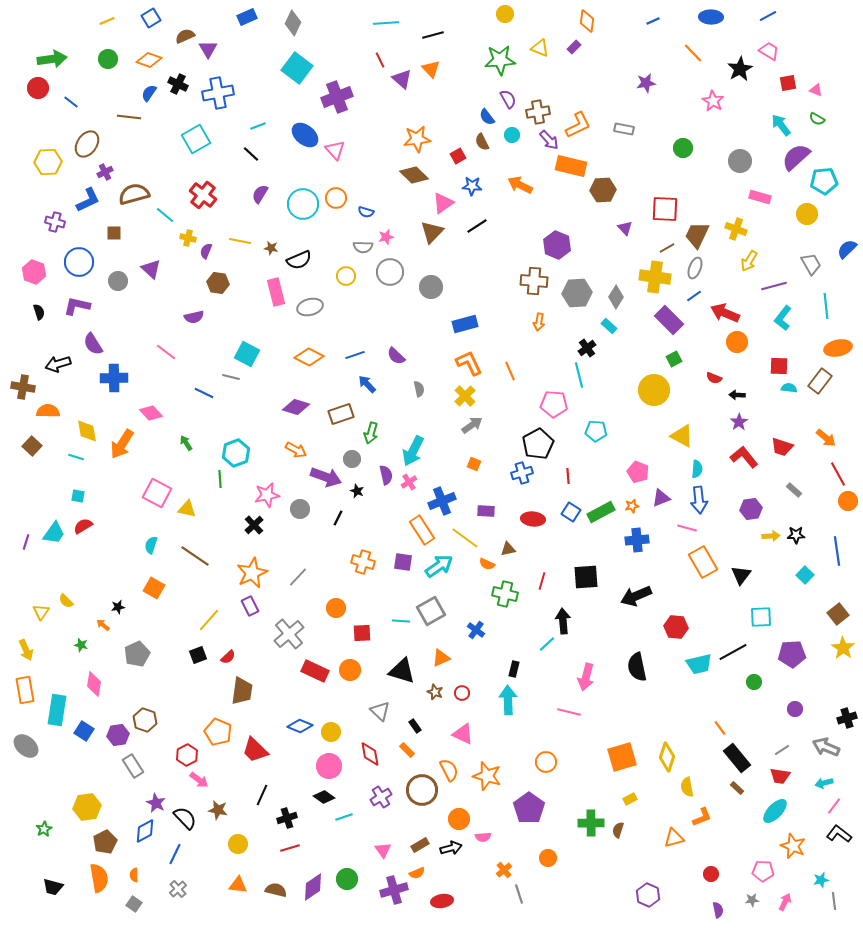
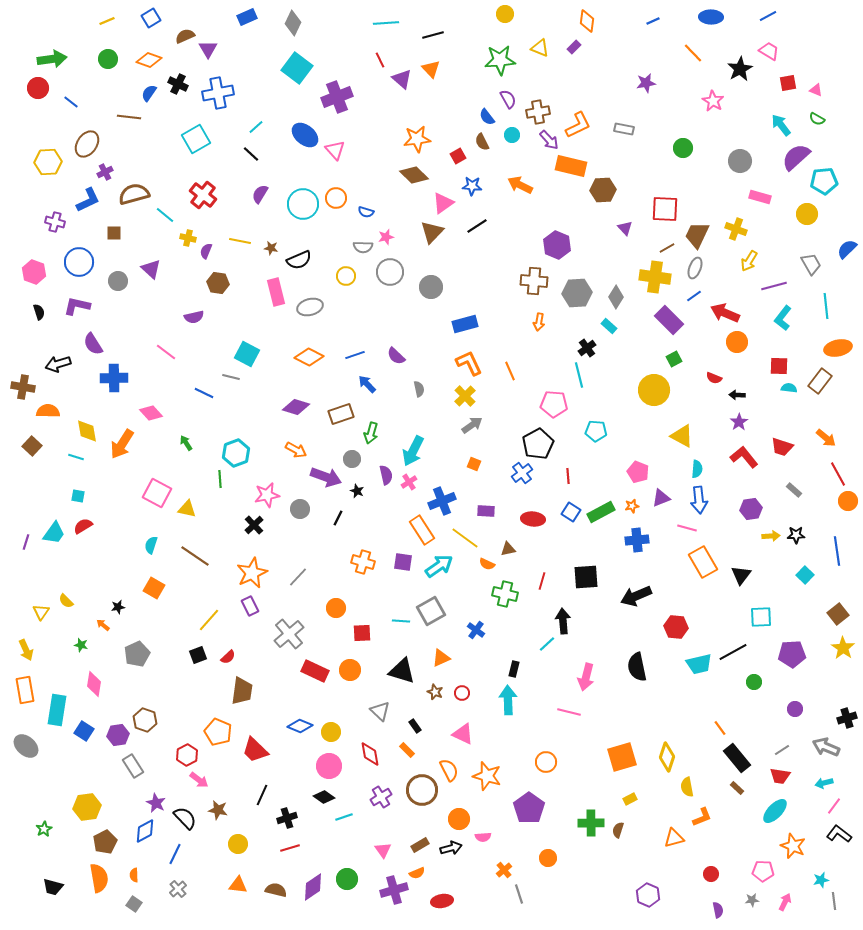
cyan line at (258, 126): moved 2 px left, 1 px down; rotated 21 degrees counterclockwise
blue cross at (522, 473): rotated 20 degrees counterclockwise
